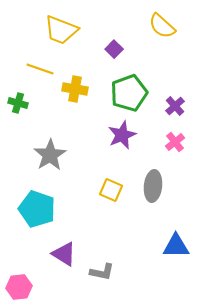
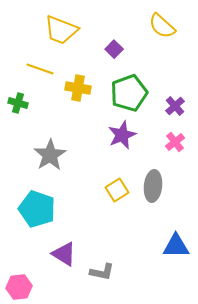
yellow cross: moved 3 px right, 1 px up
yellow square: moved 6 px right; rotated 35 degrees clockwise
